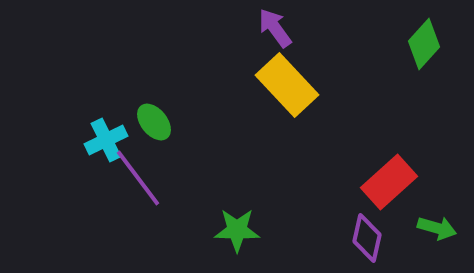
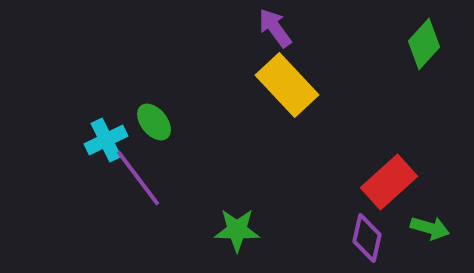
green arrow: moved 7 px left
